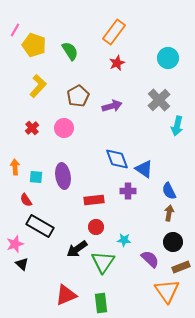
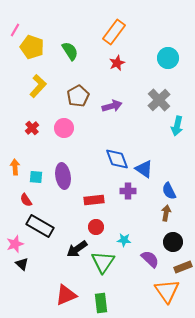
yellow pentagon: moved 2 px left, 2 px down
brown arrow: moved 3 px left
brown rectangle: moved 2 px right
